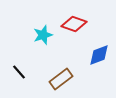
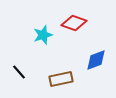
red diamond: moved 1 px up
blue diamond: moved 3 px left, 5 px down
brown rectangle: rotated 25 degrees clockwise
